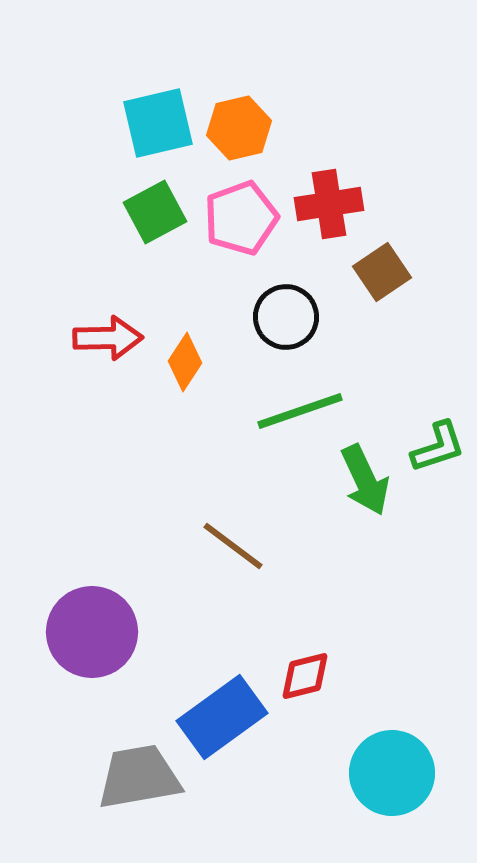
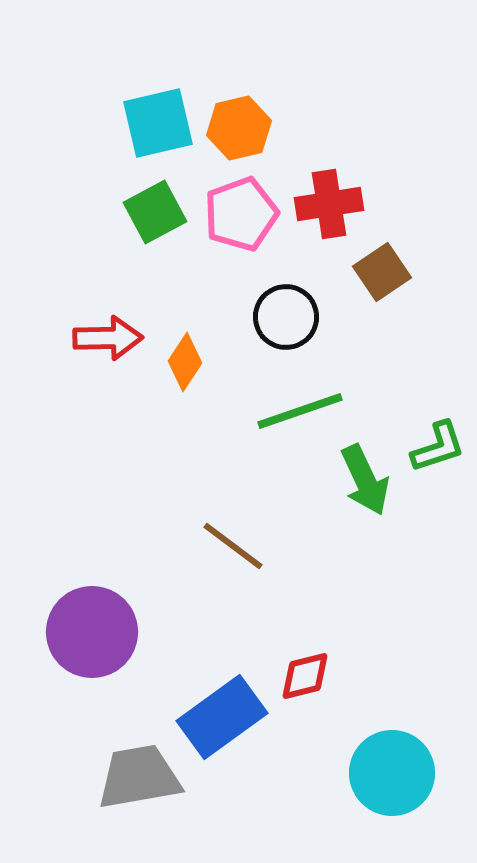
pink pentagon: moved 4 px up
